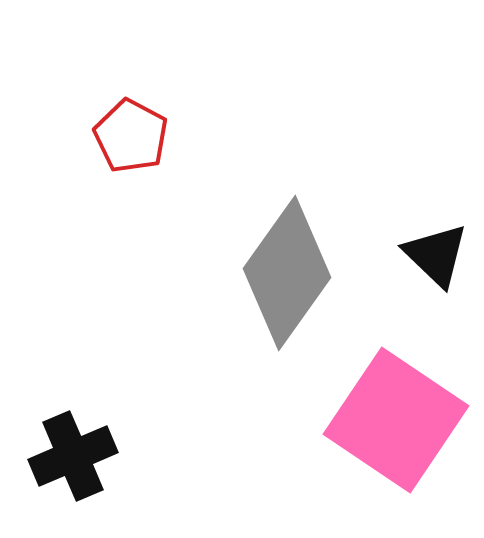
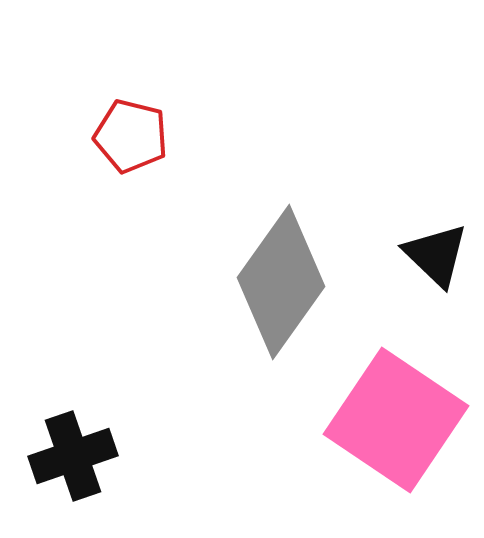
red pentagon: rotated 14 degrees counterclockwise
gray diamond: moved 6 px left, 9 px down
black cross: rotated 4 degrees clockwise
